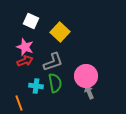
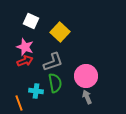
cyan cross: moved 5 px down
gray arrow: moved 2 px left, 5 px down
